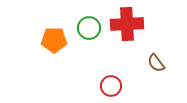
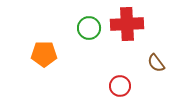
orange pentagon: moved 10 px left, 14 px down
red circle: moved 9 px right
